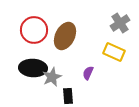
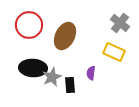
gray cross: rotated 18 degrees counterclockwise
red circle: moved 5 px left, 5 px up
purple semicircle: moved 3 px right; rotated 16 degrees counterclockwise
black rectangle: moved 2 px right, 11 px up
